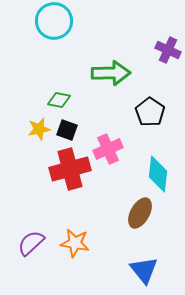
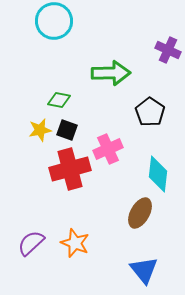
yellow star: moved 1 px right, 1 px down
orange star: rotated 12 degrees clockwise
